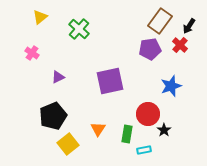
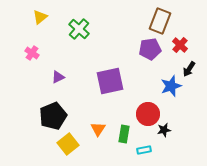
brown rectangle: rotated 15 degrees counterclockwise
black arrow: moved 43 px down
black star: rotated 24 degrees clockwise
green rectangle: moved 3 px left
